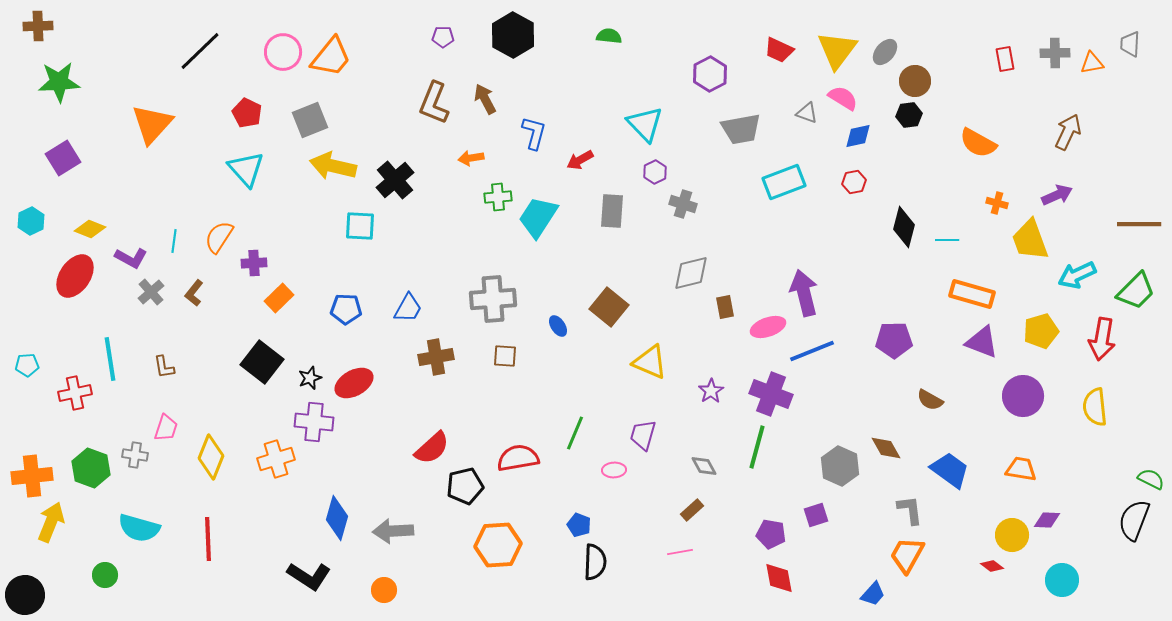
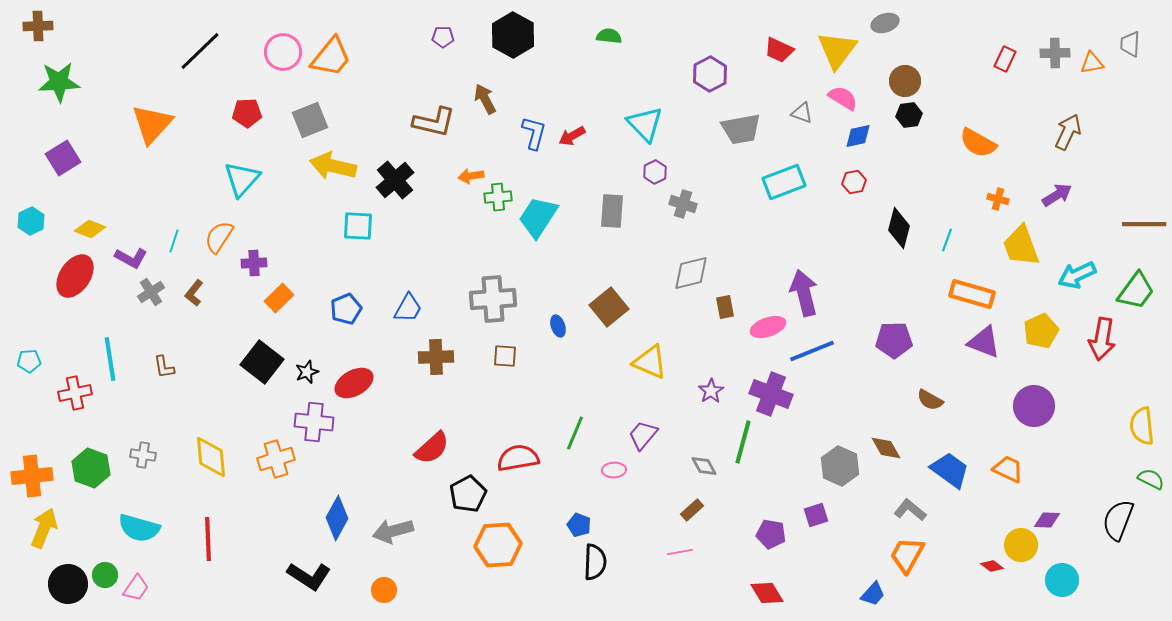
gray ellipse at (885, 52): moved 29 px up; rotated 32 degrees clockwise
red rectangle at (1005, 59): rotated 35 degrees clockwise
brown circle at (915, 81): moved 10 px left
brown L-shape at (434, 103): moved 19 px down; rotated 99 degrees counterclockwise
red pentagon at (247, 113): rotated 28 degrees counterclockwise
gray triangle at (807, 113): moved 5 px left
orange arrow at (471, 158): moved 18 px down
red arrow at (580, 160): moved 8 px left, 24 px up
cyan triangle at (246, 169): moved 4 px left, 10 px down; rotated 24 degrees clockwise
purple arrow at (1057, 195): rotated 8 degrees counterclockwise
orange cross at (997, 203): moved 1 px right, 4 px up
brown line at (1139, 224): moved 5 px right
cyan square at (360, 226): moved 2 px left
black diamond at (904, 227): moved 5 px left, 1 px down
cyan line at (947, 240): rotated 70 degrees counterclockwise
yellow trapezoid at (1030, 240): moved 9 px left, 6 px down
cyan line at (174, 241): rotated 10 degrees clockwise
green trapezoid at (1136, 291): rotated 9 degrees counterclockwise
gray cross at (151, 292): rotated 8 degrees clockwise
brown square at (609, 307): rotated 12 degrees clockwise
blue pentagon at (346, 309): rotated 24 degrees counterclockwise
blue ellipse at (558, 326): rotated 15 degrees clockwise
yellow pentagon at (1041, 331): rotated 8 degrees counterclockwise
purple triangle at (982, 342): moved 2 px right
brown cross at (436, 357): rotated 8 degrees clockwise
cyan pentagon at (27, 365): moved 2 px right, 4 px up
black star at (310, 378): moved 3 px left, 6 px up
purple circle at (1023, 396): moved 11 px right, 10 px down
yellow semicircle at (1095, 407): moved 47 px right, 19 px down
pink trapezoid at (166, 428): moved 30 px left, 160 px down; rotated 16 degrees clockwise
purple trapezoid at (643, 435): rotated 24 degrees clockwise
green line at (757, 447): moved 14 px left, 5 px up
gray cross at (135, 455): moved 8 px right
yellow diamond at (211, 457): rotated 27 degrees counterclockwise
orange trapezoid at (1021, 469): moved 13 px left; rotated 16 degrees clockwise
black pentagon at (465, 486): moved 3 px right, 8 px down; rotated 15 degrees counterclockwise
gray L-shape at (910, 510): rotated 44 degrees counterclockwise
blue diamond at (337, 518): rotated 12 degrees clockwise
black semicircle at (1134, 520): moved 16 px left
yellow arrow at (51, 522): moved 7 px left, 6 px down
gray arrow at (393, 531): rotated 12 degrees counterclockwise
yellow circle at (1012, 535): moved 9 px right, 10 px down
red diamond at (779, 578): moved 12 px left, 15 px down; rotated 20 degrees counterclockwise
black circle at (25, 595): moved 43 px right, 11 px up
